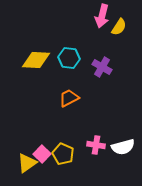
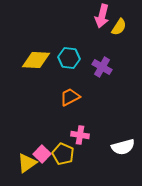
orange trapezoid: moved 1 px right, 1 px up
pink cross: moved 16 px left, 10 px up
